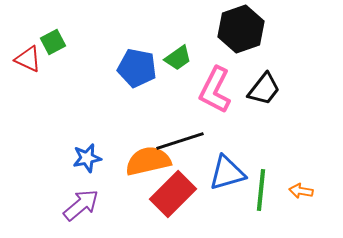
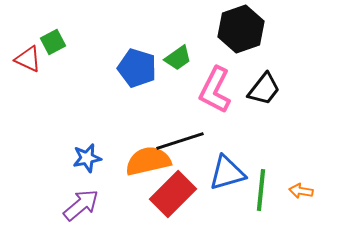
blue pentagon: rotated 6 degrees clockwise
